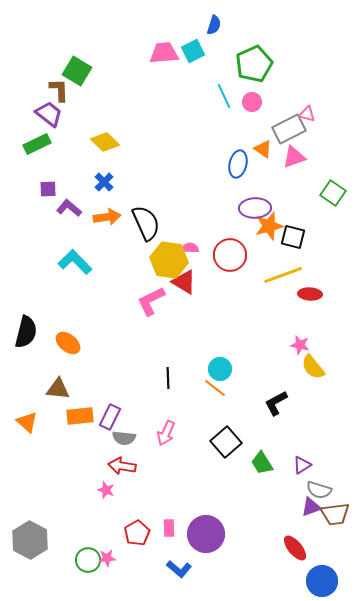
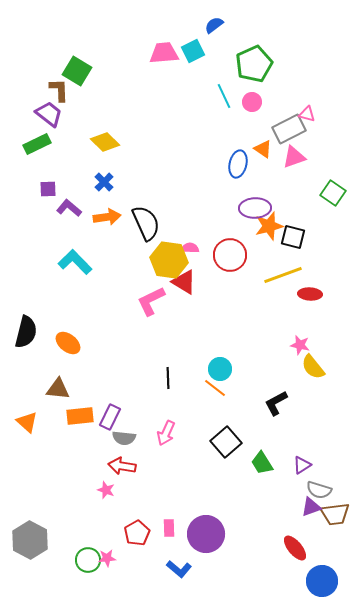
blue semicircle at (214, 25): rotated 144 degrees counterclockwise
